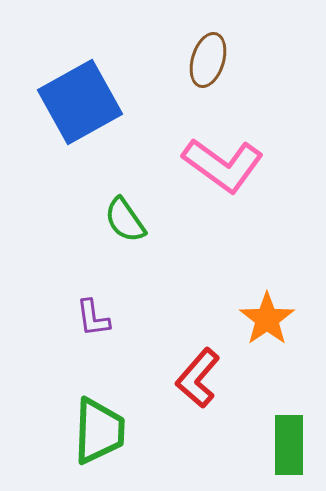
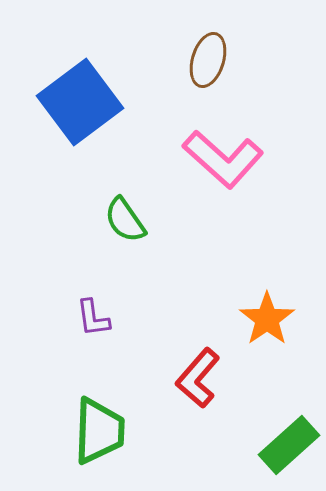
blue square: rotated 8 degrees counterclockwise
pink L-shape: moved 6 px up; rotated 6 degrees clockwise
green rectangle: rotated 48 degrees clockwise
